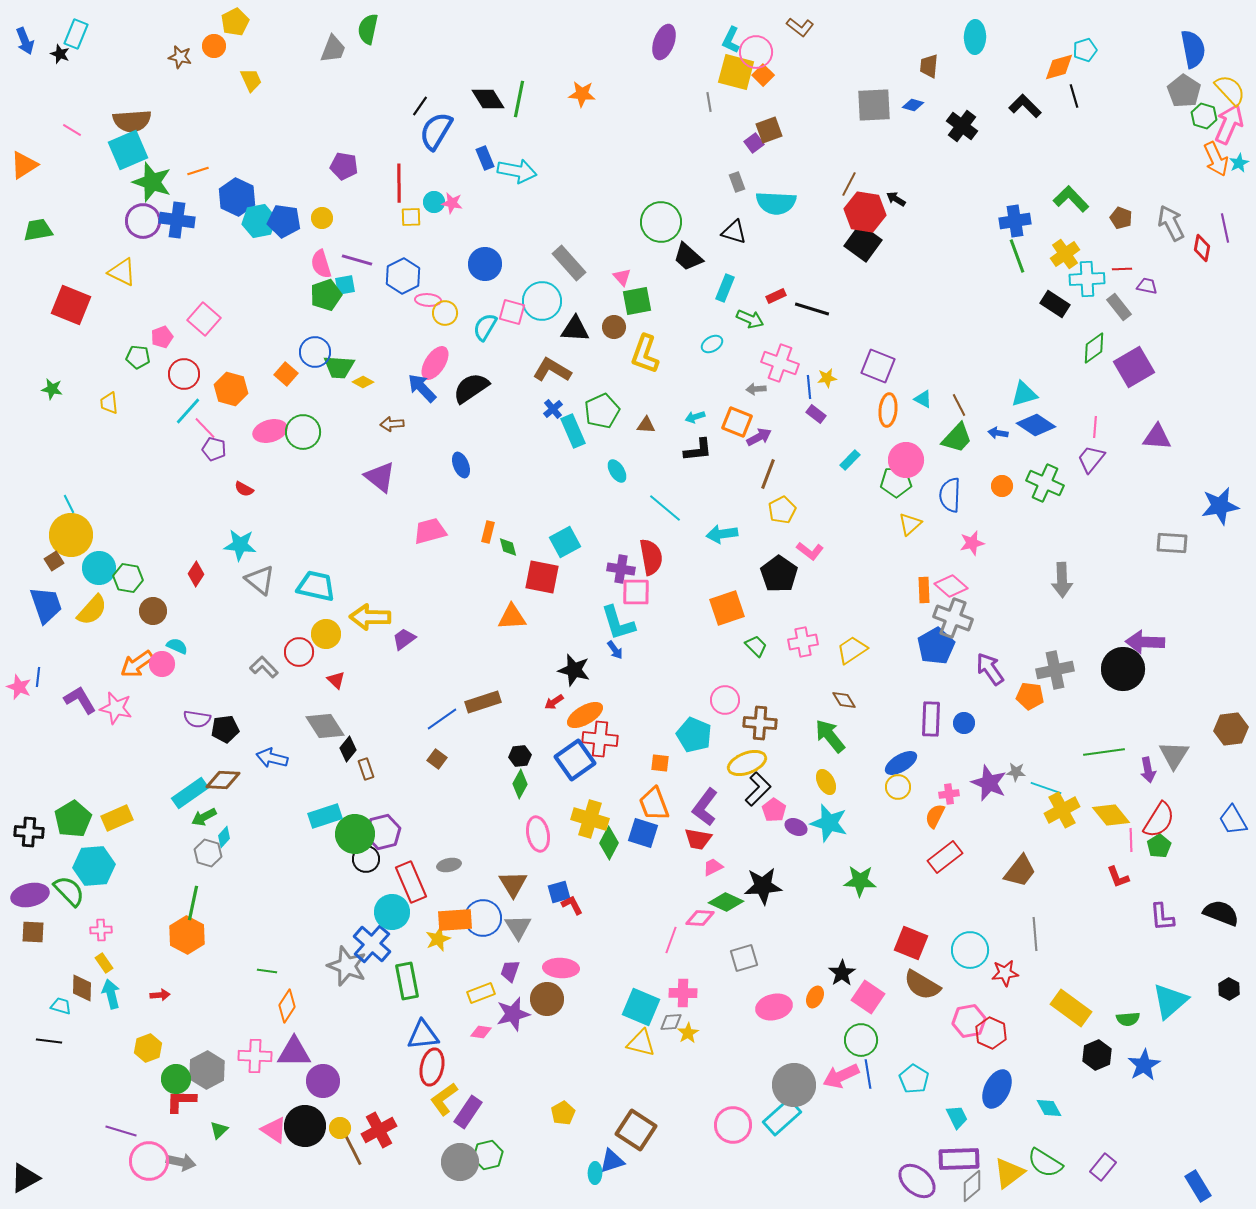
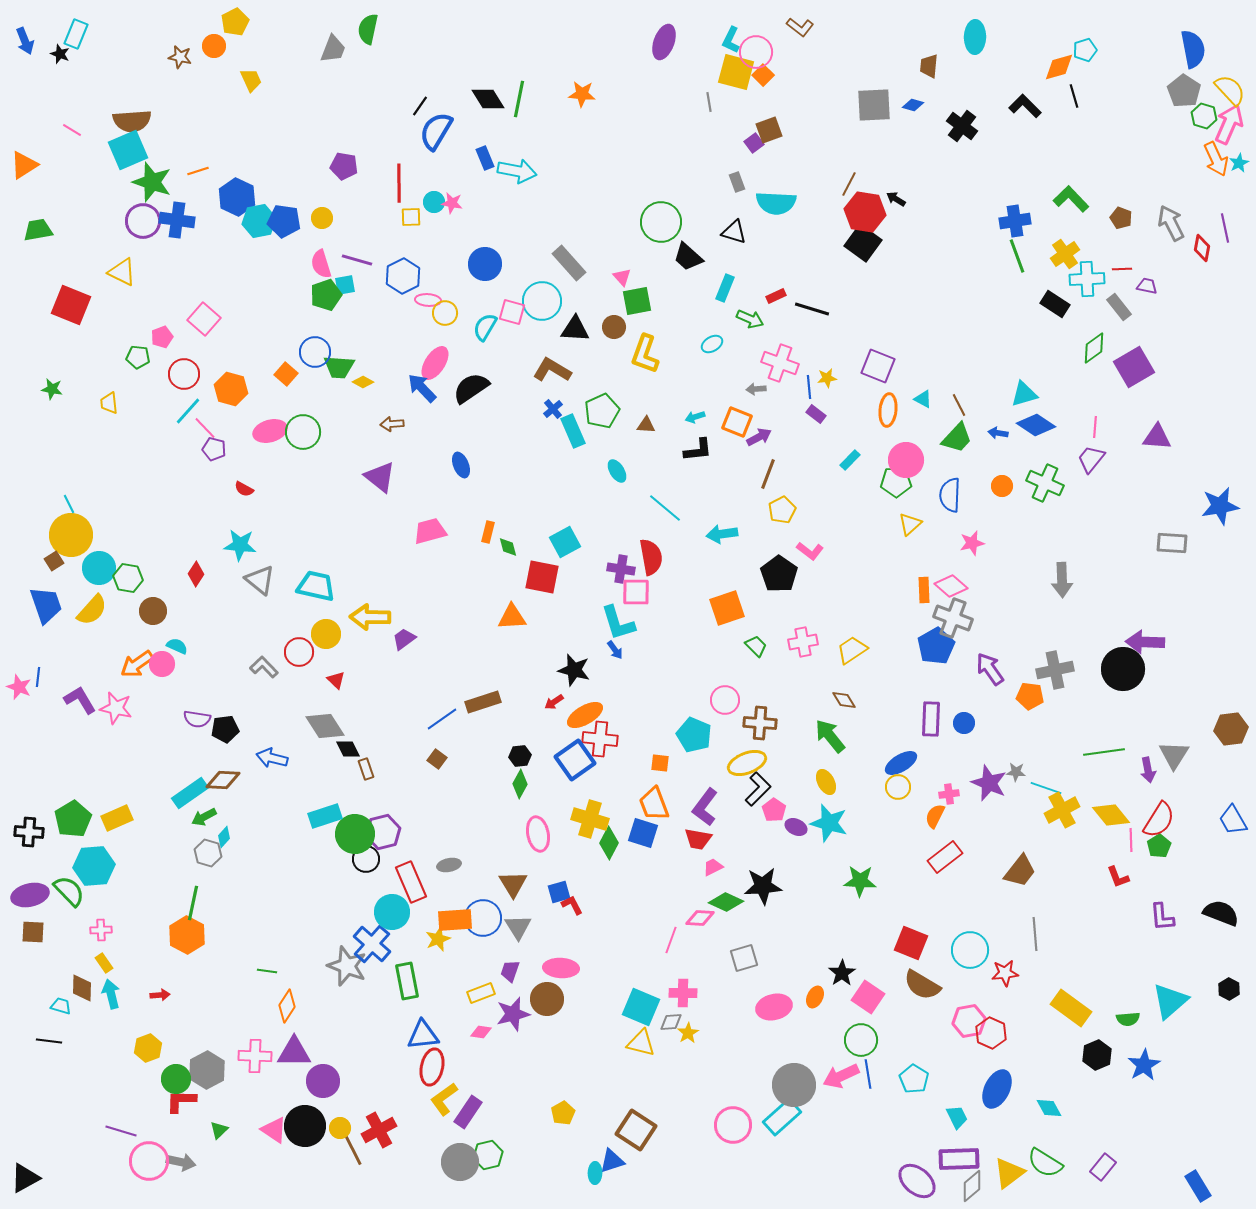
black diamond at (348, 749): rotated 65 degrees counterclockwise
